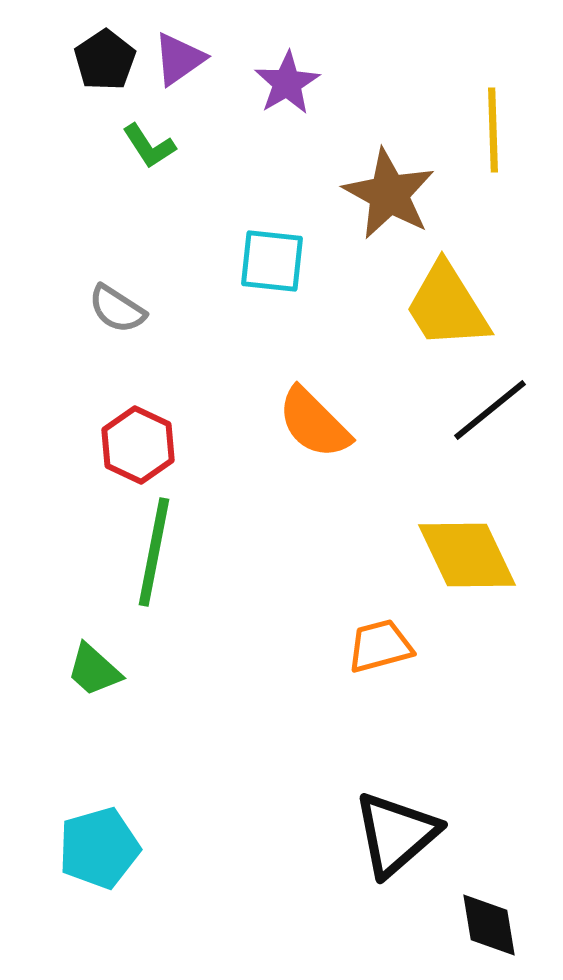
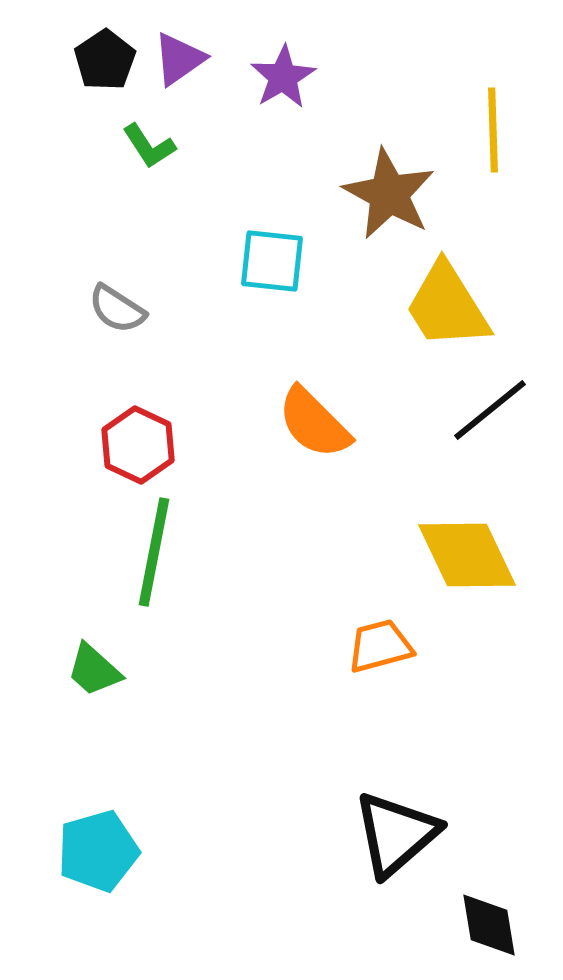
purple star: moved 4 px left, 6 px up
cyan pentagon: moved 1 px left, 3 px down
